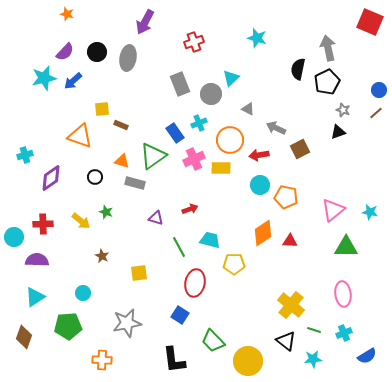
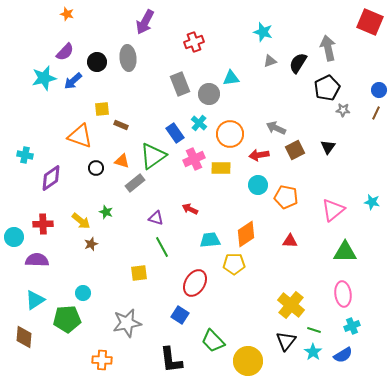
cyan star at (257, 38): moved 6 px right, 6 px up
black circle at (97, 52): moved 10 px down
gray ellipse at (128, 58): rotated 15 degrees counterclockwise
black semicircle at (298, 69): moved 6 px up; rotated 20 degrees clockwise
cyan triangle at (231, 78): rotated 36 degrees clockwise
black pentagon at (327, 82): moved 6 px down
gray circle at (211, 94): moved 2 px left
gray triangle at (248, 109): moved 22 px right, 48 px up; rotated 48 degrees counterclockwise
gray star at (343, 110): rotated 16 degrees counterclockwise
brown line at (376, 113): rotated 24 degrees counterclockwise
cyan cross at (199, 123): rotated 28 degrees counterclockwise
black triangle at (338, 132): moved 10 px left, 15 px down; rotated 35 degrees counterclockwise
orange circle at (230, 140): moved 6 px up
brown square at (300, 149): moved 5 px left, 1 px down
cyan cross at (25, 155): rotated 28 degrees clockwise
black circle at (95, 177): moved 1 px right, 9 px up
gray rectangle at (135, 183): rotated 54 degrees counterclockwise
cyan circle at (260, 185): moved 2 px left
red arrow at (190, 209): rotated 133 degrees counterclockwise
cyan star at (370, 212): moved 2 px right, 10 px up
orange diamond at (263, 233): moved 17 px left, 1 px down
cyan trapezoid at (210, 240): rotated 20 degrees counterclockwise
green line at (179, 247): moved 17 px left
green triangle at (346, 247): moved 1 px left, 5 px down
brown star at (102, 256): moved 11 px left, 12 px up; rotated 24 degrees clockwise
red ellipse at (195, 283): rotated 20 degrees clockwise
cyan triangle at (35, 297): moved 3 px down
green pentagon at (68, 326): moved 1 px left, 7 px up
cyan cross at (344, 333): moved 8 px right, 7 px up
brown diamond at (24, 337): rotated 15 degrees counterclockwise
black triangle at (286, 341): rotated 30 degrees clockwise
blue semicircle at (367, 356): moved 24 px left, 1 px up
cyan star at (313, 359): moved 7 px up; rotated 30 degrees counterclockwise
black L-shape at (174, 360): moved 3 px left
